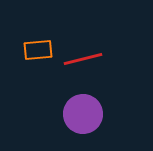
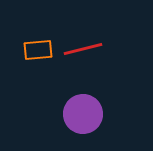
red line: moved 10 px up
